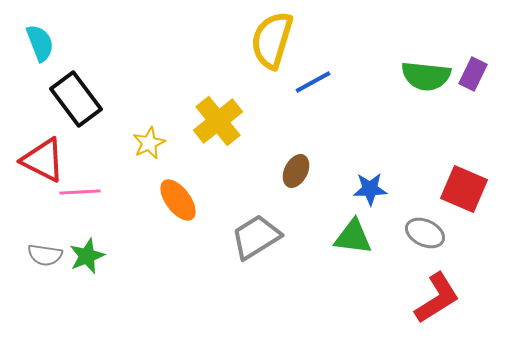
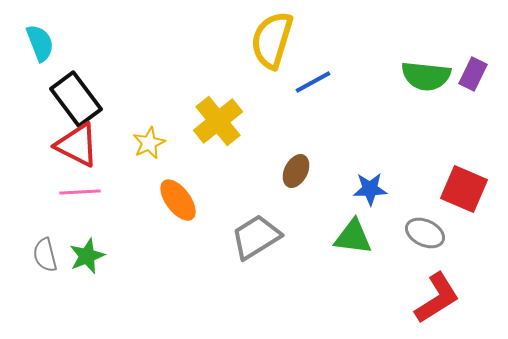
red triangle: moved 34 px right, 15 px up
gray semicircle: rotated 68 degrees clockwise
